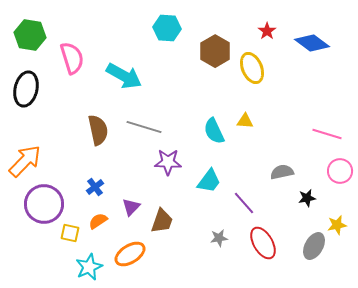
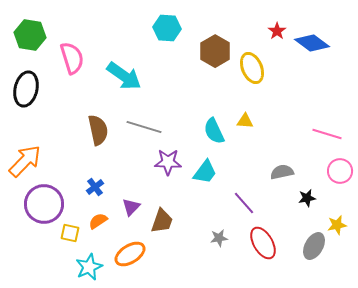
red star: moved 10 px right
cyan arrow: rotated 6 degrees clockwise
cyan trapezoid: moved 4 px left, 9 px up
